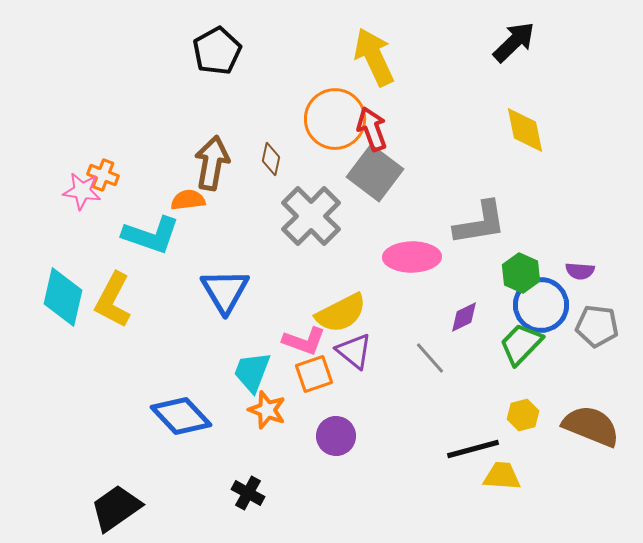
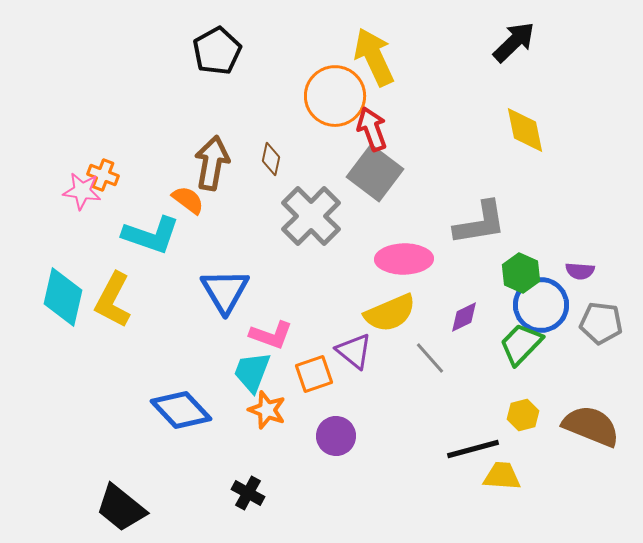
orange circle: moved 23 px up
orange semicircle: rotated 44 degrees clockwise
pink ellipse: moved 8 px left, 2 px down
yellow semicircle: moved 49 px right; rotated 4 degrees clockwise
gray pentagon: moved 4 px right, 3 px up
pink L-shape: moved 33 px left, 6 px up
blue diamond: moved 6 px up
black trapezoid: moved 5 px right; rotated 106 degrees counterclockwise
